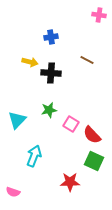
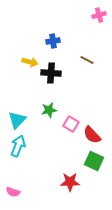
pink cross: rotated 24 degrees counterclockwise
blue cross: moved 2 px right, 4 px down
cyan arrow: moved 16 px left, 10 px up
